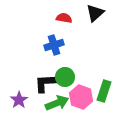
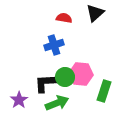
pink hexagon: moved 23 px up; rotated 15 degrees counterclockwise
